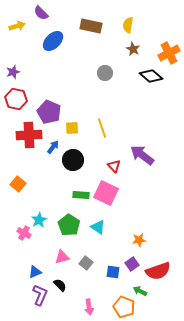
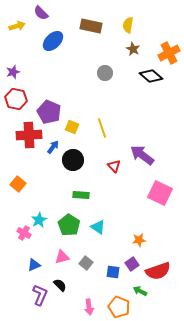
yellow square: moved 1 px up; rotated 24 degrees clockwise
pink square: moved 54 px right
blue triangle: moved 1 px left, 7 px up
orange pentagon: moved 5 px left
